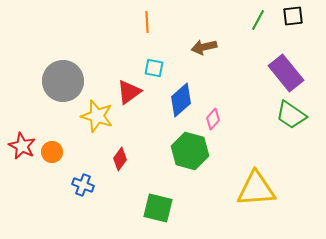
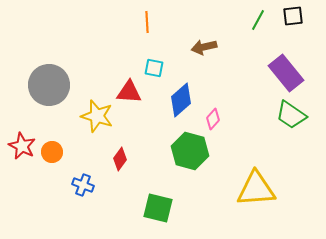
gray circle: moved 14 px left, 4 px down
red triangle: rotated 40 degrees clockwise
